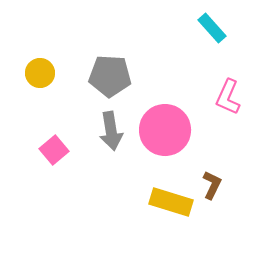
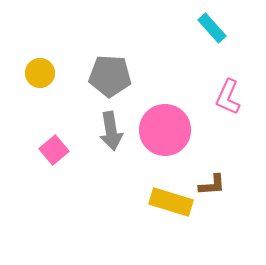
brown L-shape: rotated 60 degrees clockwise
